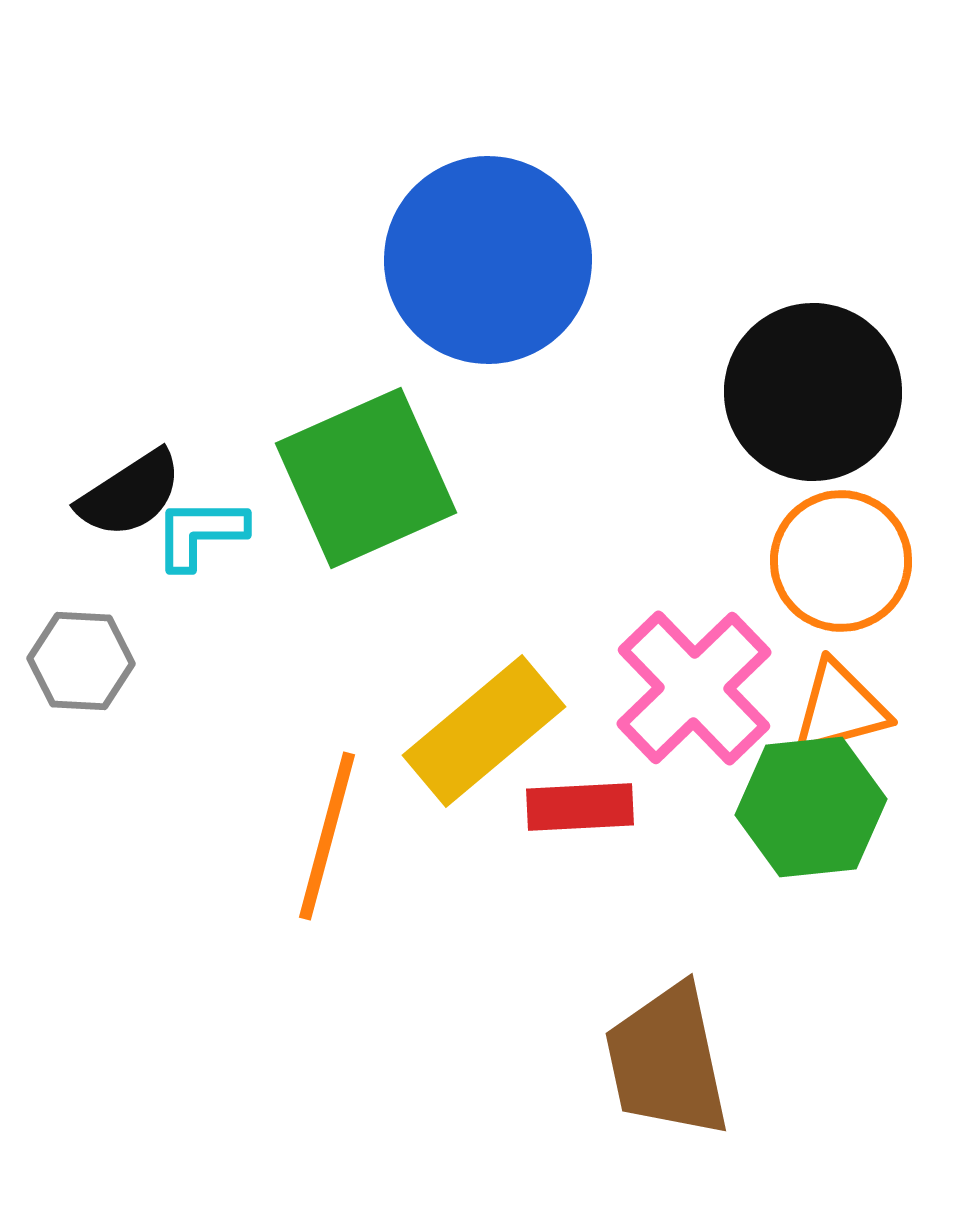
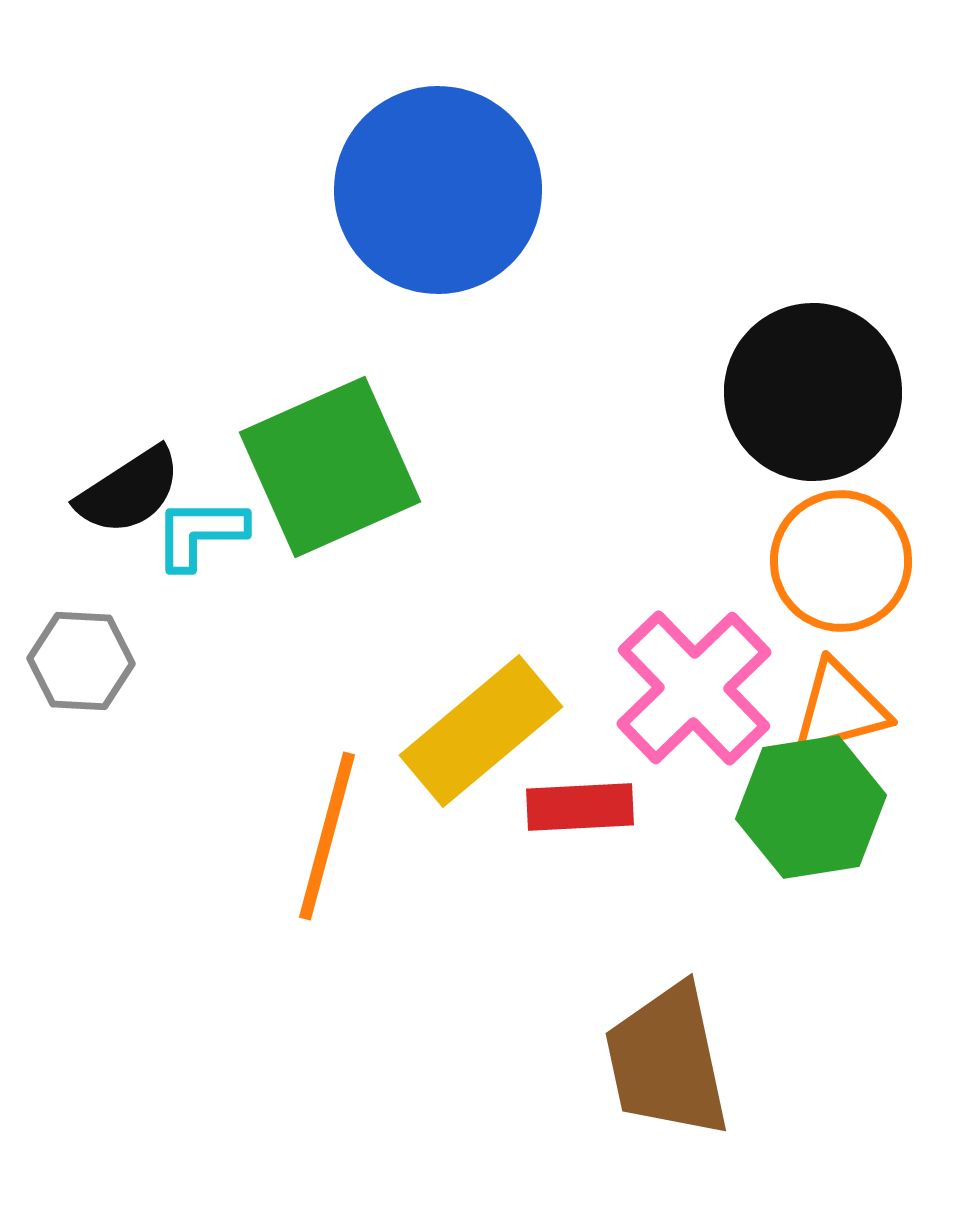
blue circle: moved 50 px left, 70 px up
green square: moved 36 px left, 11 px up
black semicircle: moved 1 px left, 3 px up
yellow rectangle: moved 3 px left
green hexagon: rotated 3 degrees counterclockwise
